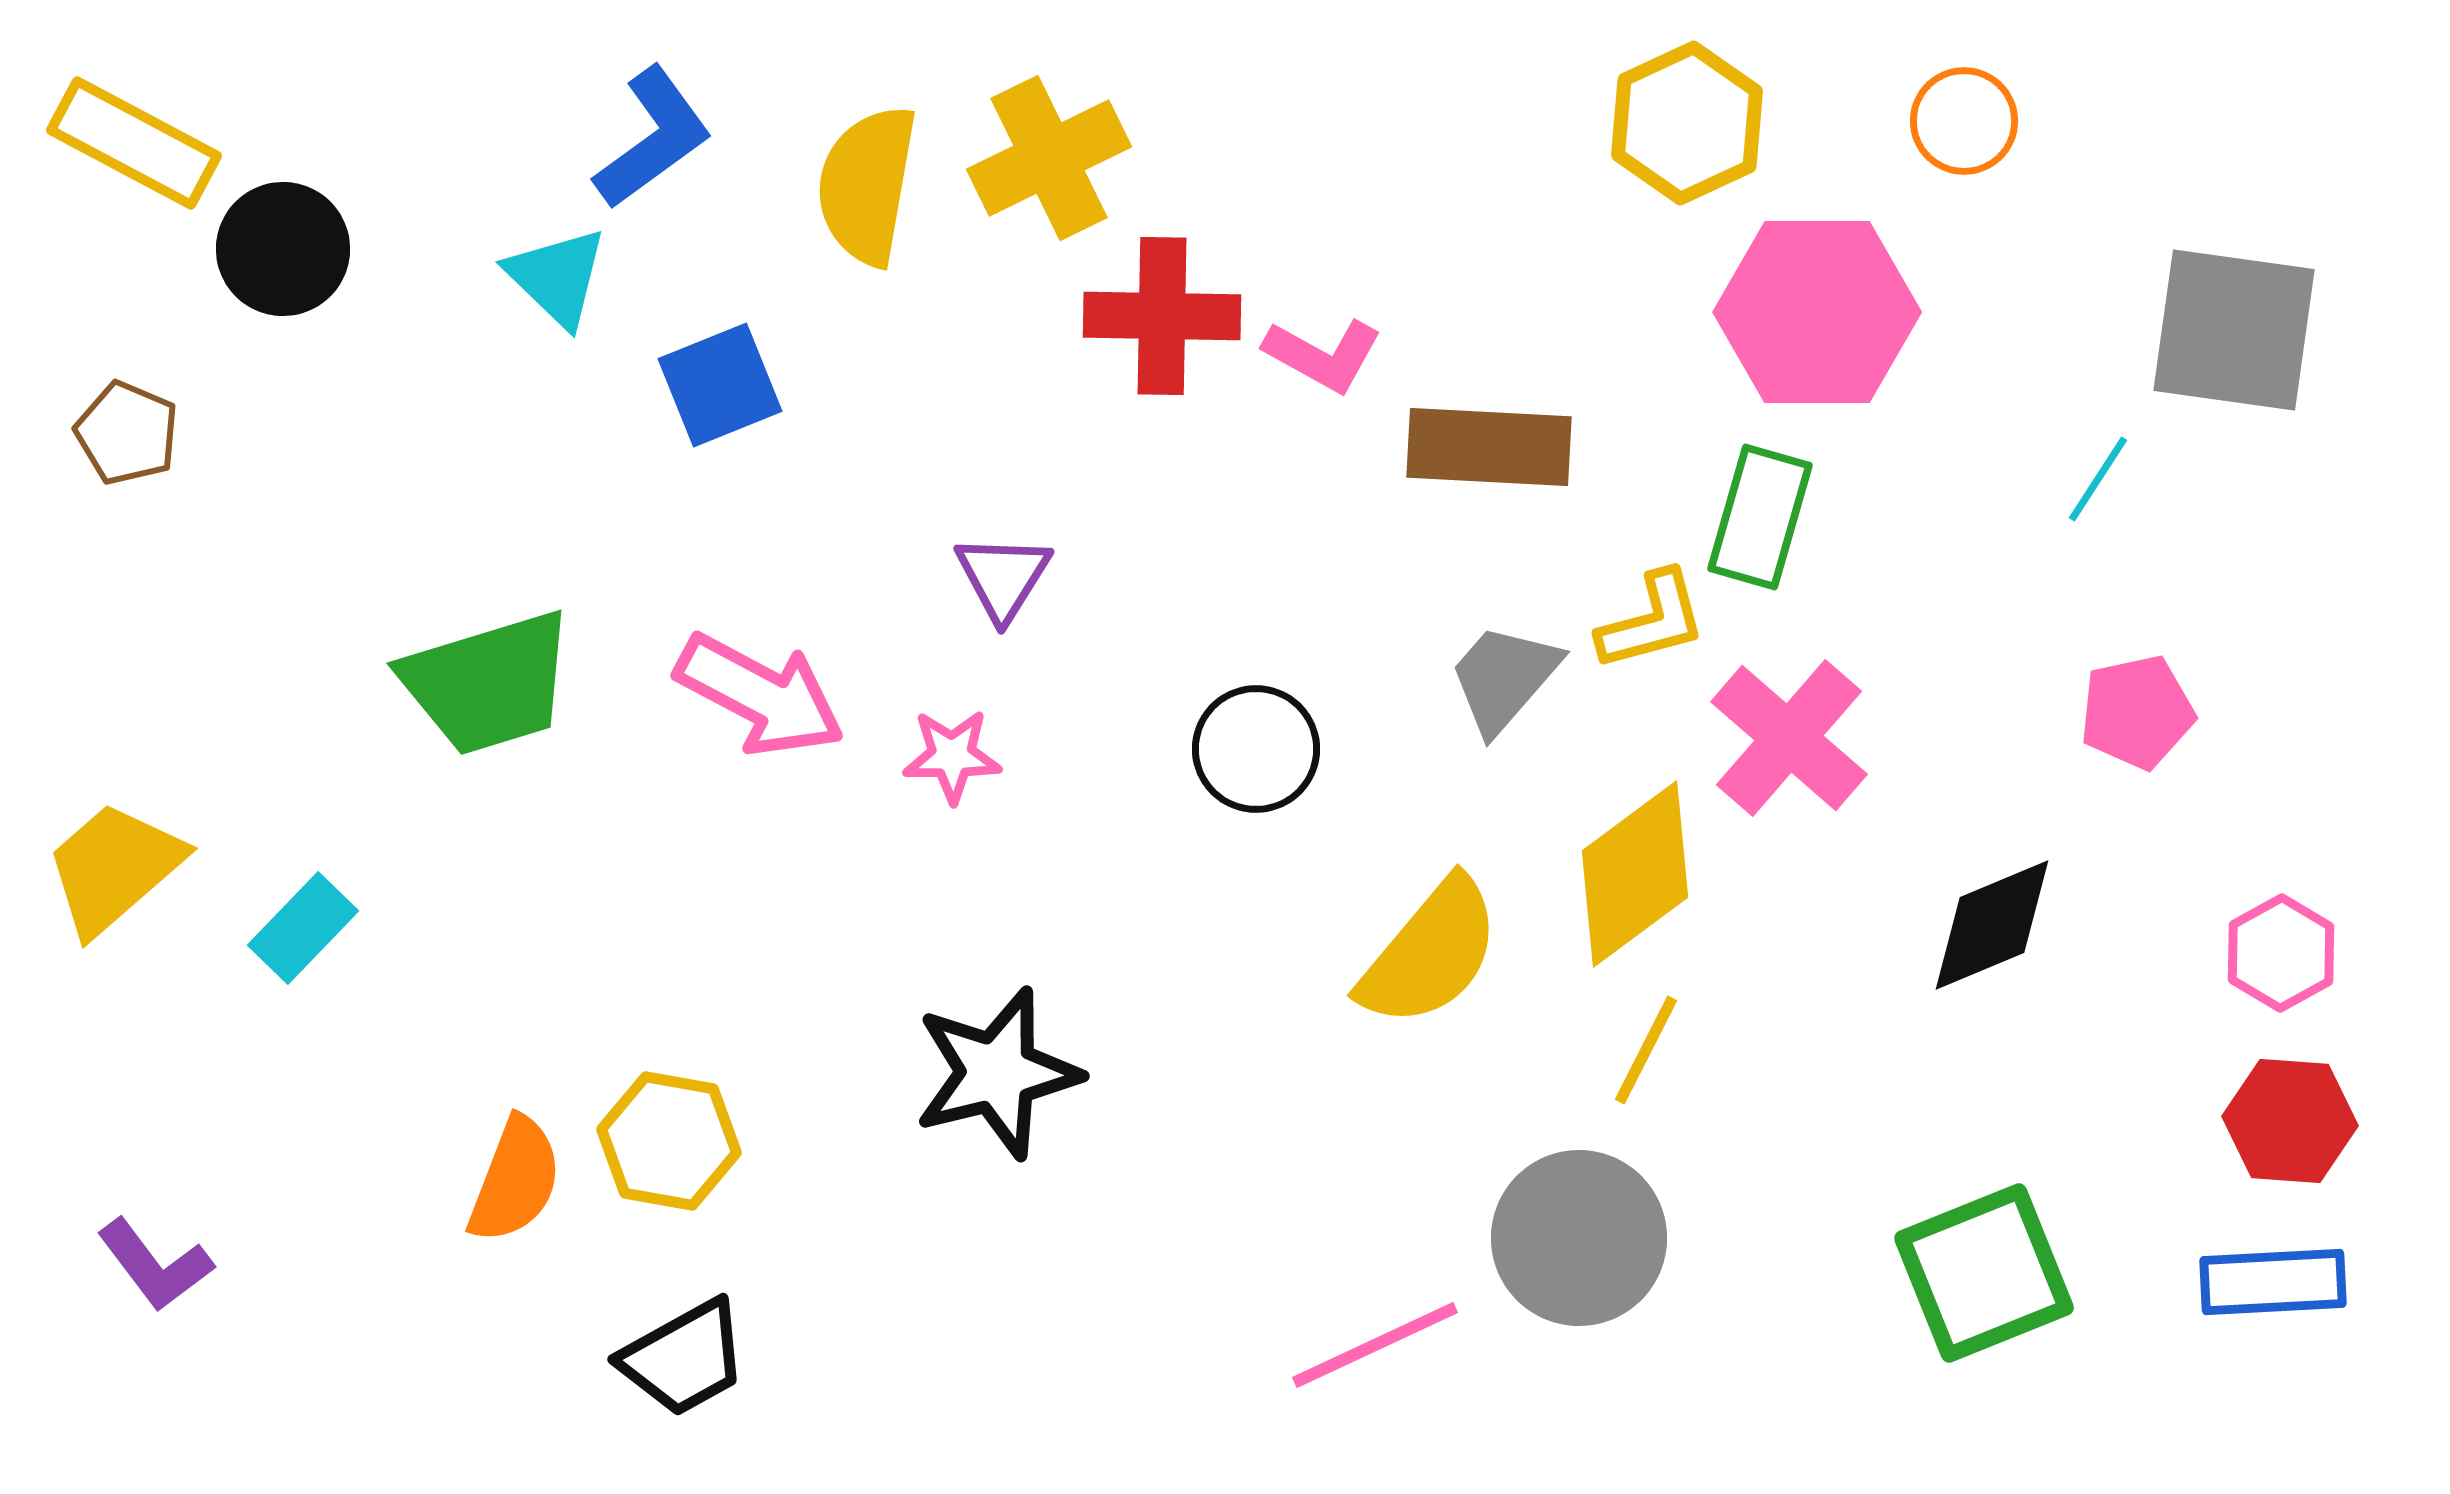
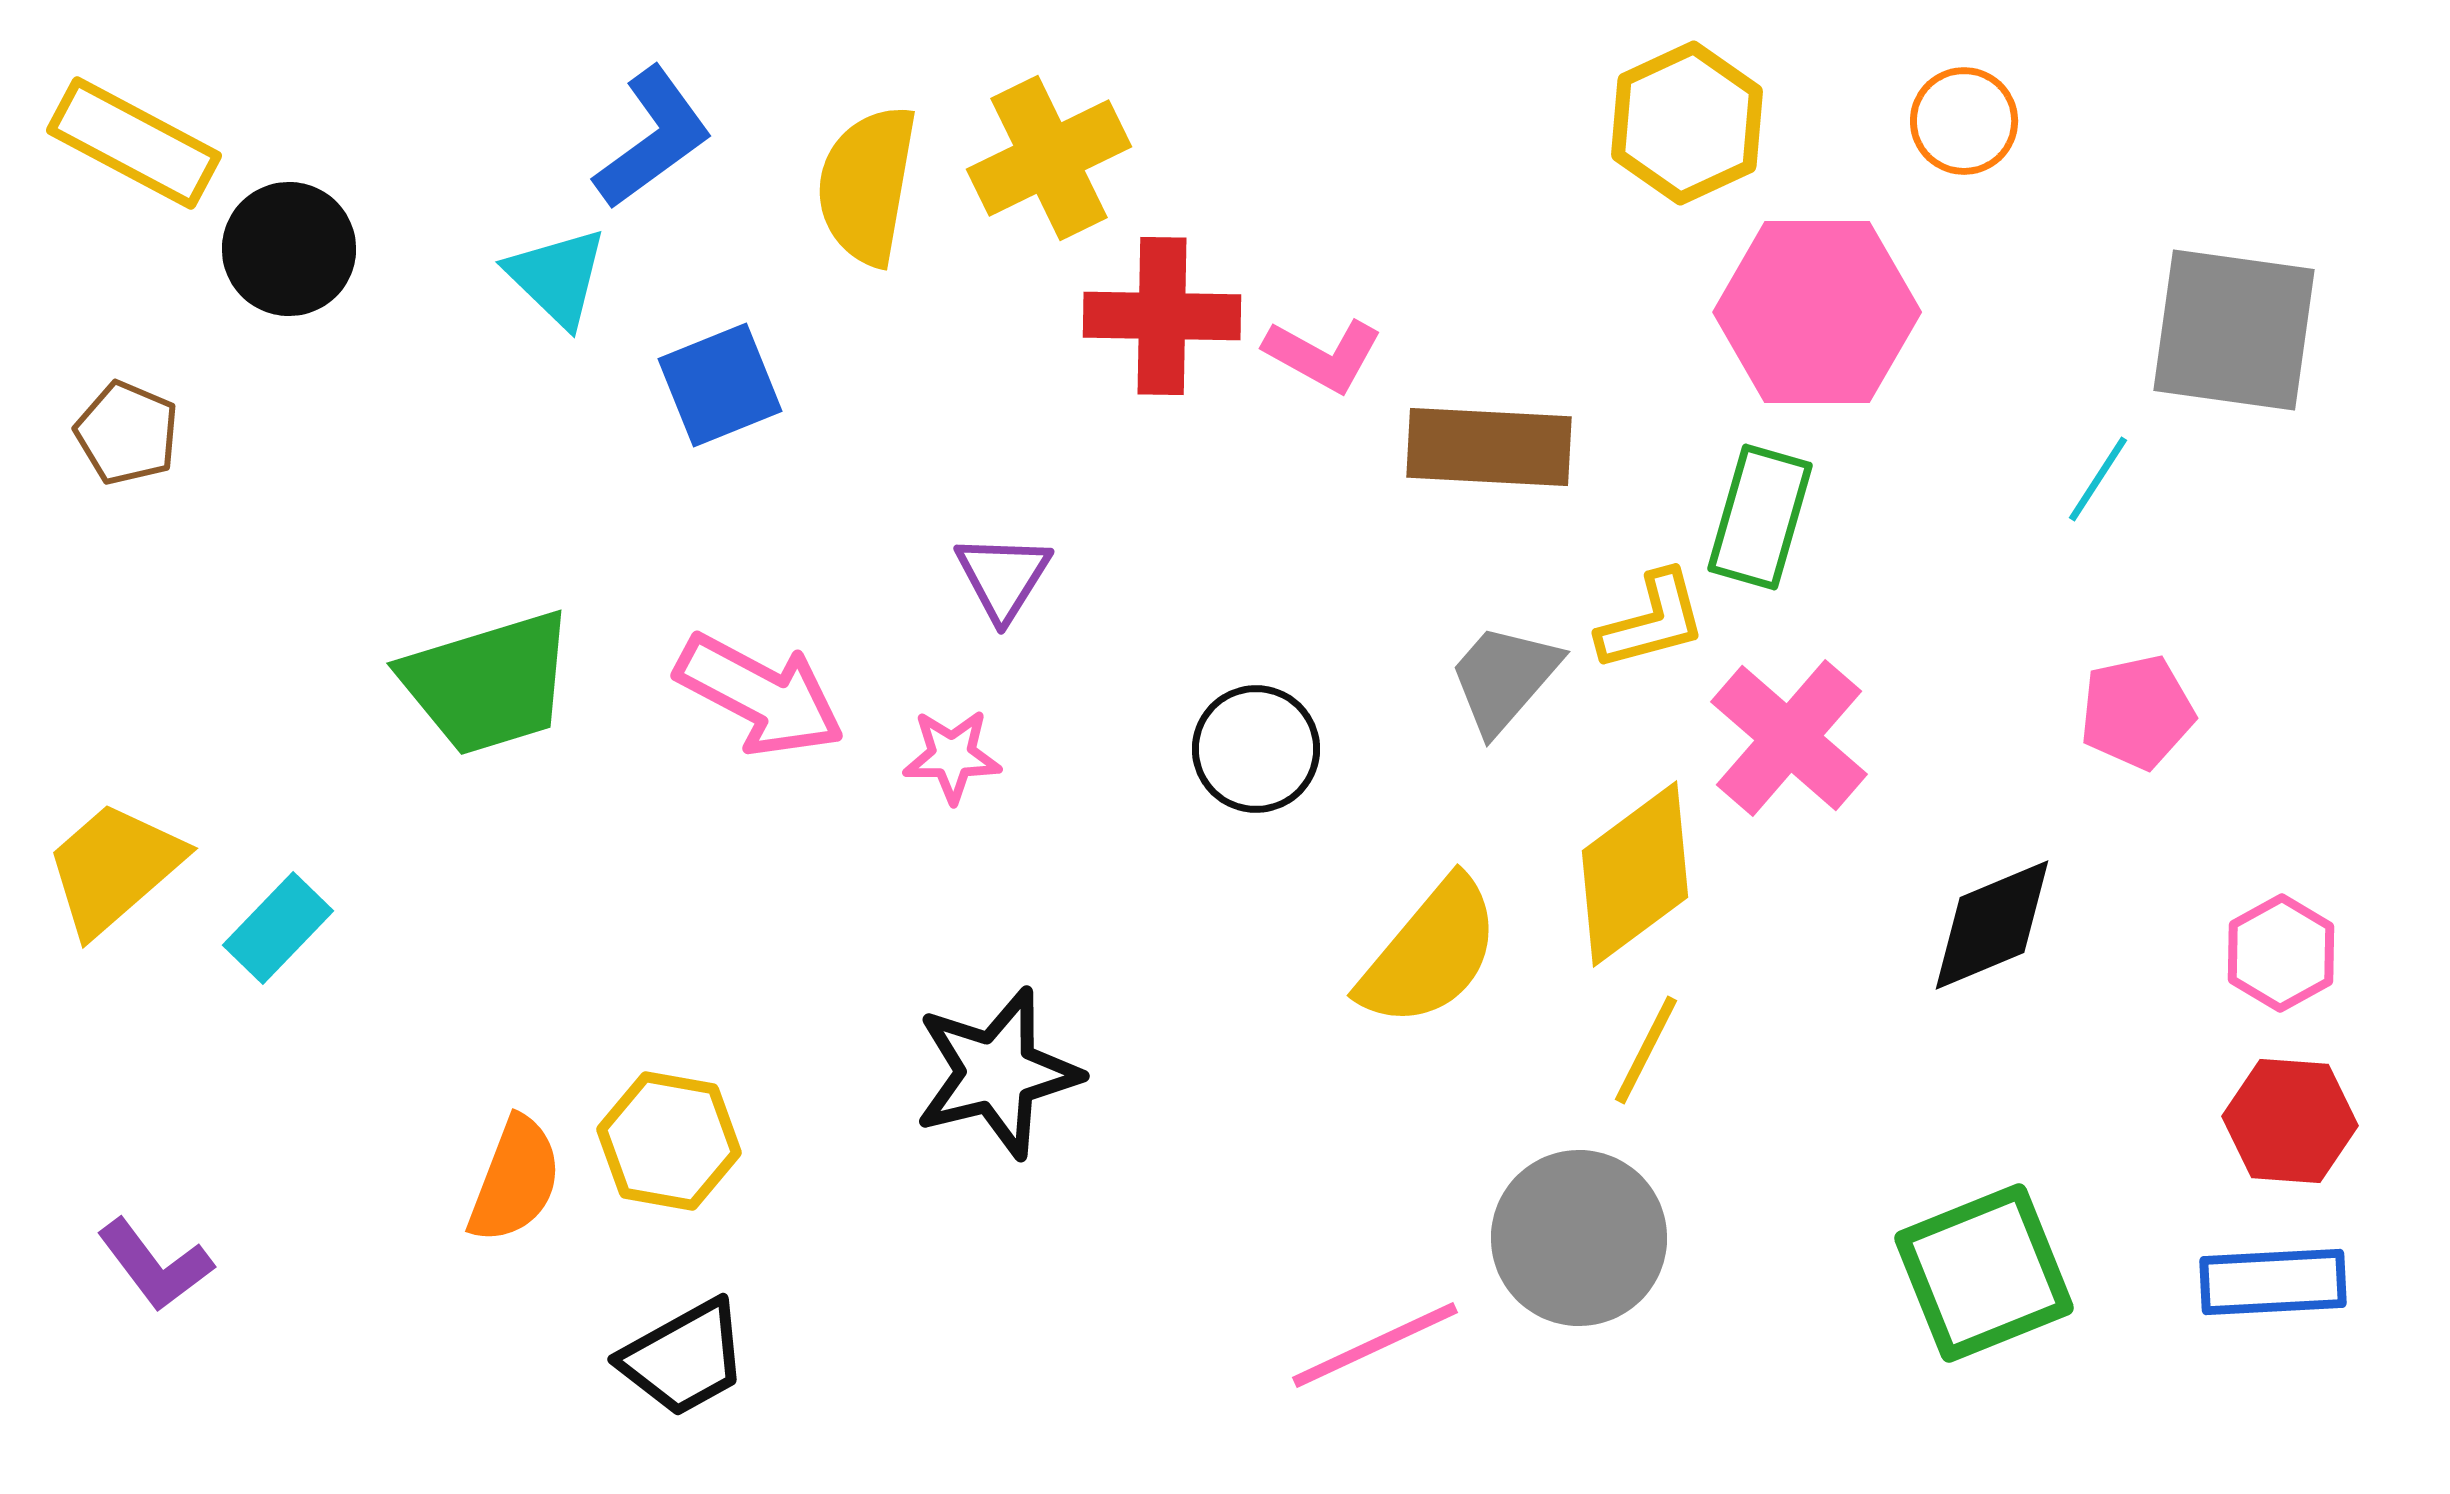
black circle at (283, 249): moved 6 px right
cyan rectangle at (303, 928): moved 25 px left
